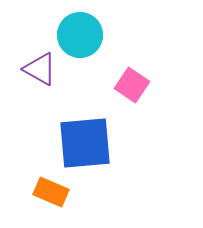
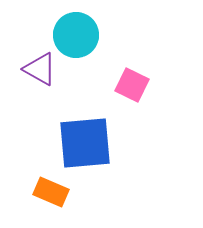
cyan circle: moved 4 px left
pink square: rotated 8 degrees counterclockwise
